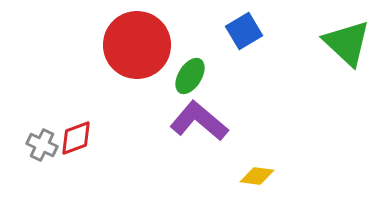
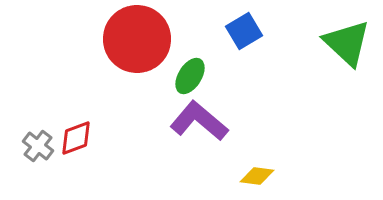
red circle: moved 6 px up
gray cross: moved 4 px left, 1 px down; rotated 12 degrees clockwise
